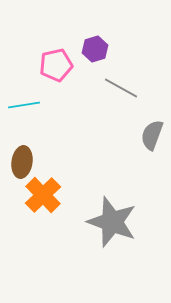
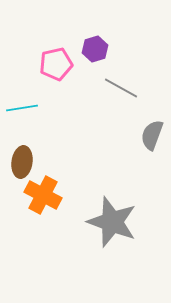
pink pentagon: moved 1 px up
cyan line: moved 2 px left, 3 px down
orange cross: rotated 18 degrees counterclockwise
